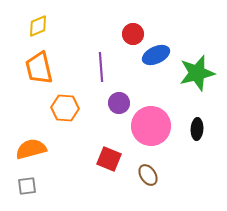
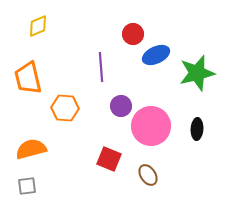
orange trapezoid: moved 11 px left, 10 px down
purple circle: moved 2 px right, 3 px down
